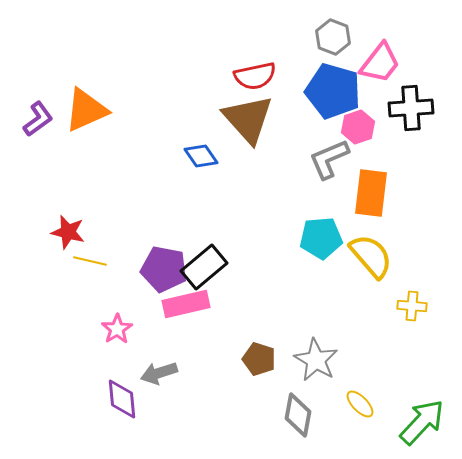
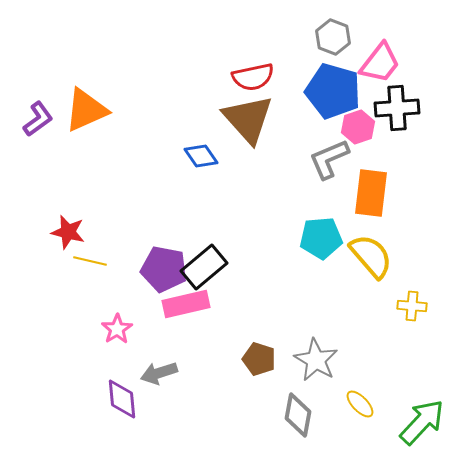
red semicircle: moved 2 px left, 1 px down
black cross: moved 14 px left
